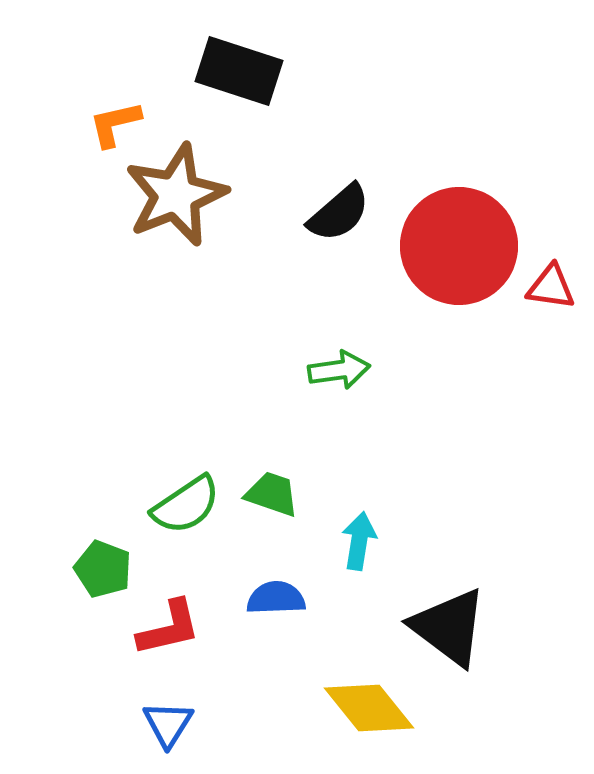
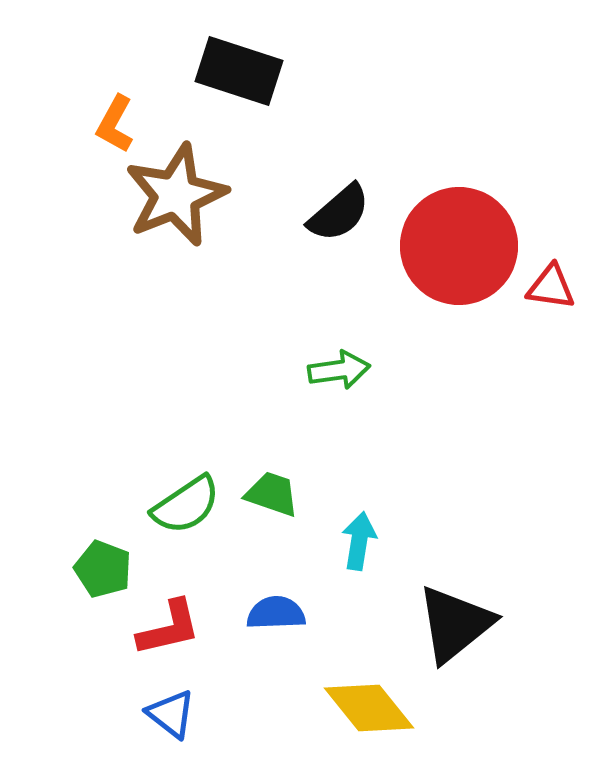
orange L-shape: rotated 48 degrees counterclockwise
blue semicircle: moved 15 px down
black triangle: moved 6 px right, 3 px up; rotated 44 degrees clockwise
blue triangle: moved 3 px right, 10 px up; rotated 24 degrees counterclockwise
